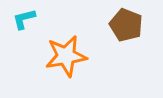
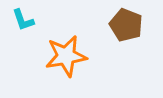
cyan L-shape: moved 1 px left, 1 px down; rotated 95 degrees counterclockwise
